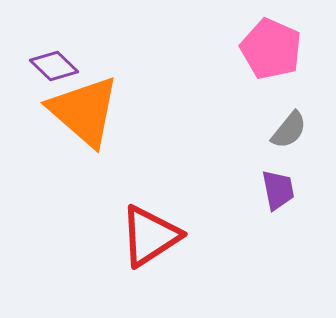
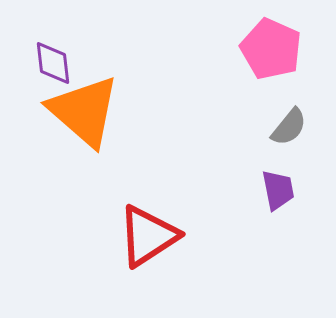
purple diamond: moved 1 px left, 3 px up; rotated 39 degrees clockwise
gray semicircle: moved 3 px up
red triangle: moved 2 px left
